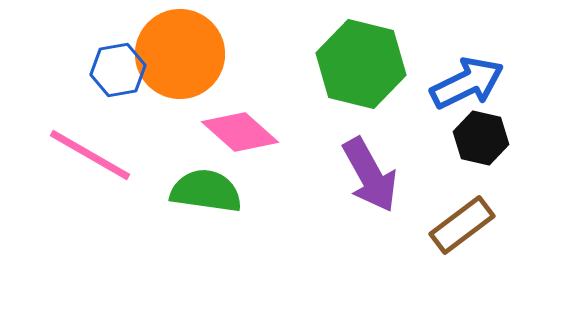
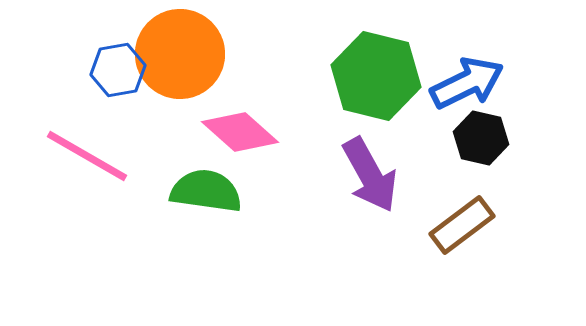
green hexagon: moved 15 px right, 12 px down
pink line: moved 3 px left, 1 px down
